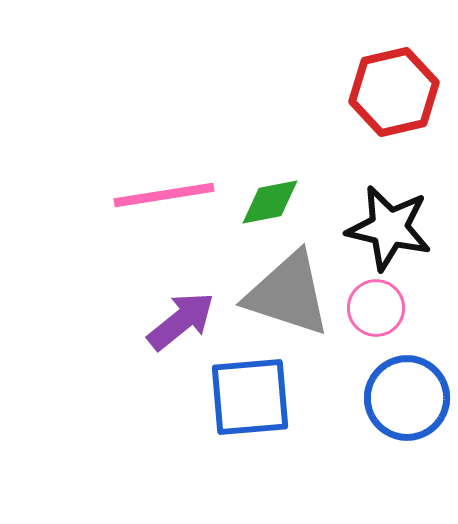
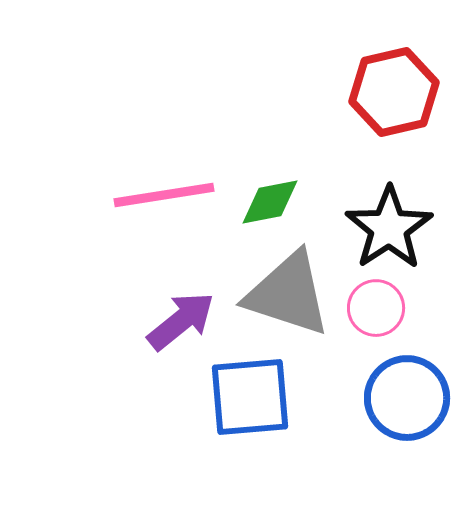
black star: rotated 26 degrees clockwise
